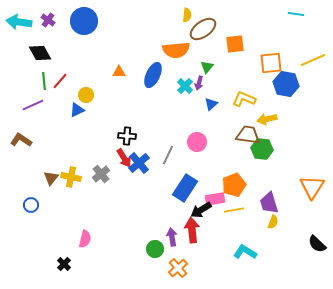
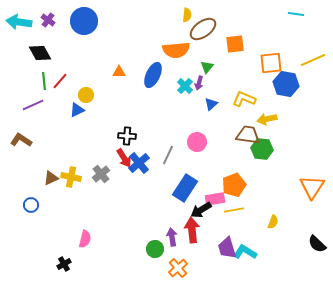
brown triangle at (51, 178): rotated 28 degrees clockwise
purple trapezoid at (269, 203): moved 42 px left, 45 px down
black cross at (64, 264): rotated 16 degrees clockwise
